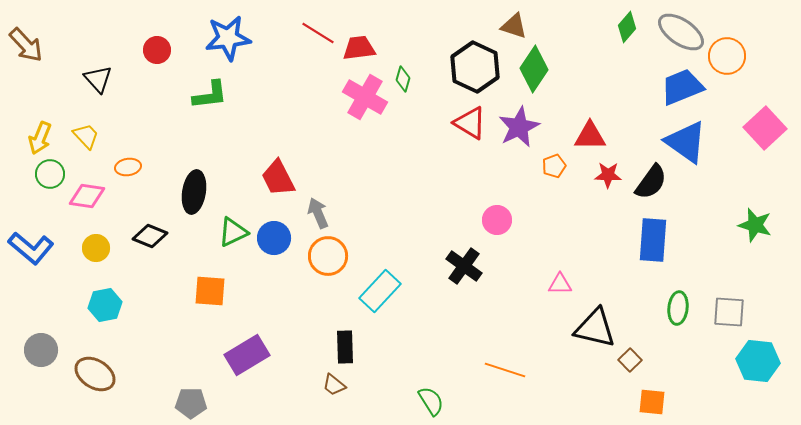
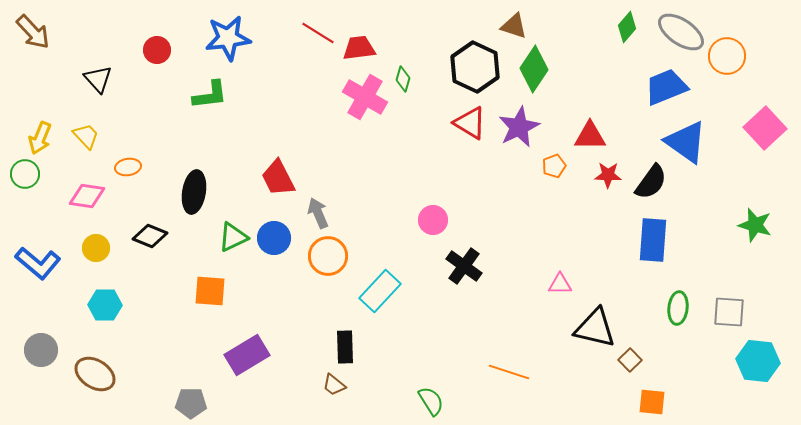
brown arrow at (26, 45): moved 7 px right, 13 px up
blue trapezoid at (682, 87): moved 16 px left
green circle at (50, 174): moved 25 px left
pink circle at (497, 220): moved 64 px left
green triangle at (233, 232): moved 5 px down
blue L-shape at (31, 248): moved 7 px right, 15 px down
cyan hexagon at (105, 305): rotated 12 degrees clockwise
orange line at (505, 370): moved 4 px right, 2 px down
